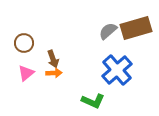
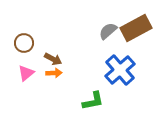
brown rectangle: rotated 12 degrees counterclockwise
brown arrow: rotated 42 degrees counterclockwise
blue cross: moved 3 px right
green L-shape: rotated 35 degrees counterclockwise
